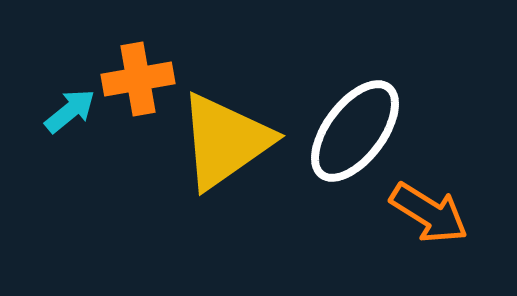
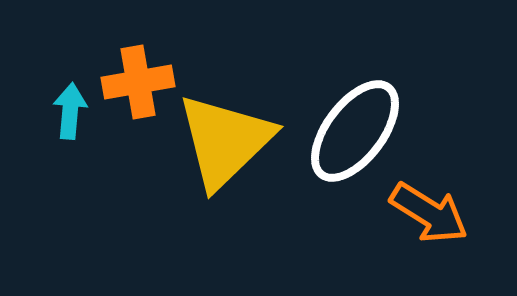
orange cross: moved 3 px down
cyan arrow: rotated 46 degrees counterclockwise
yellow triangle: rotated 9 degrees counterclockwise
